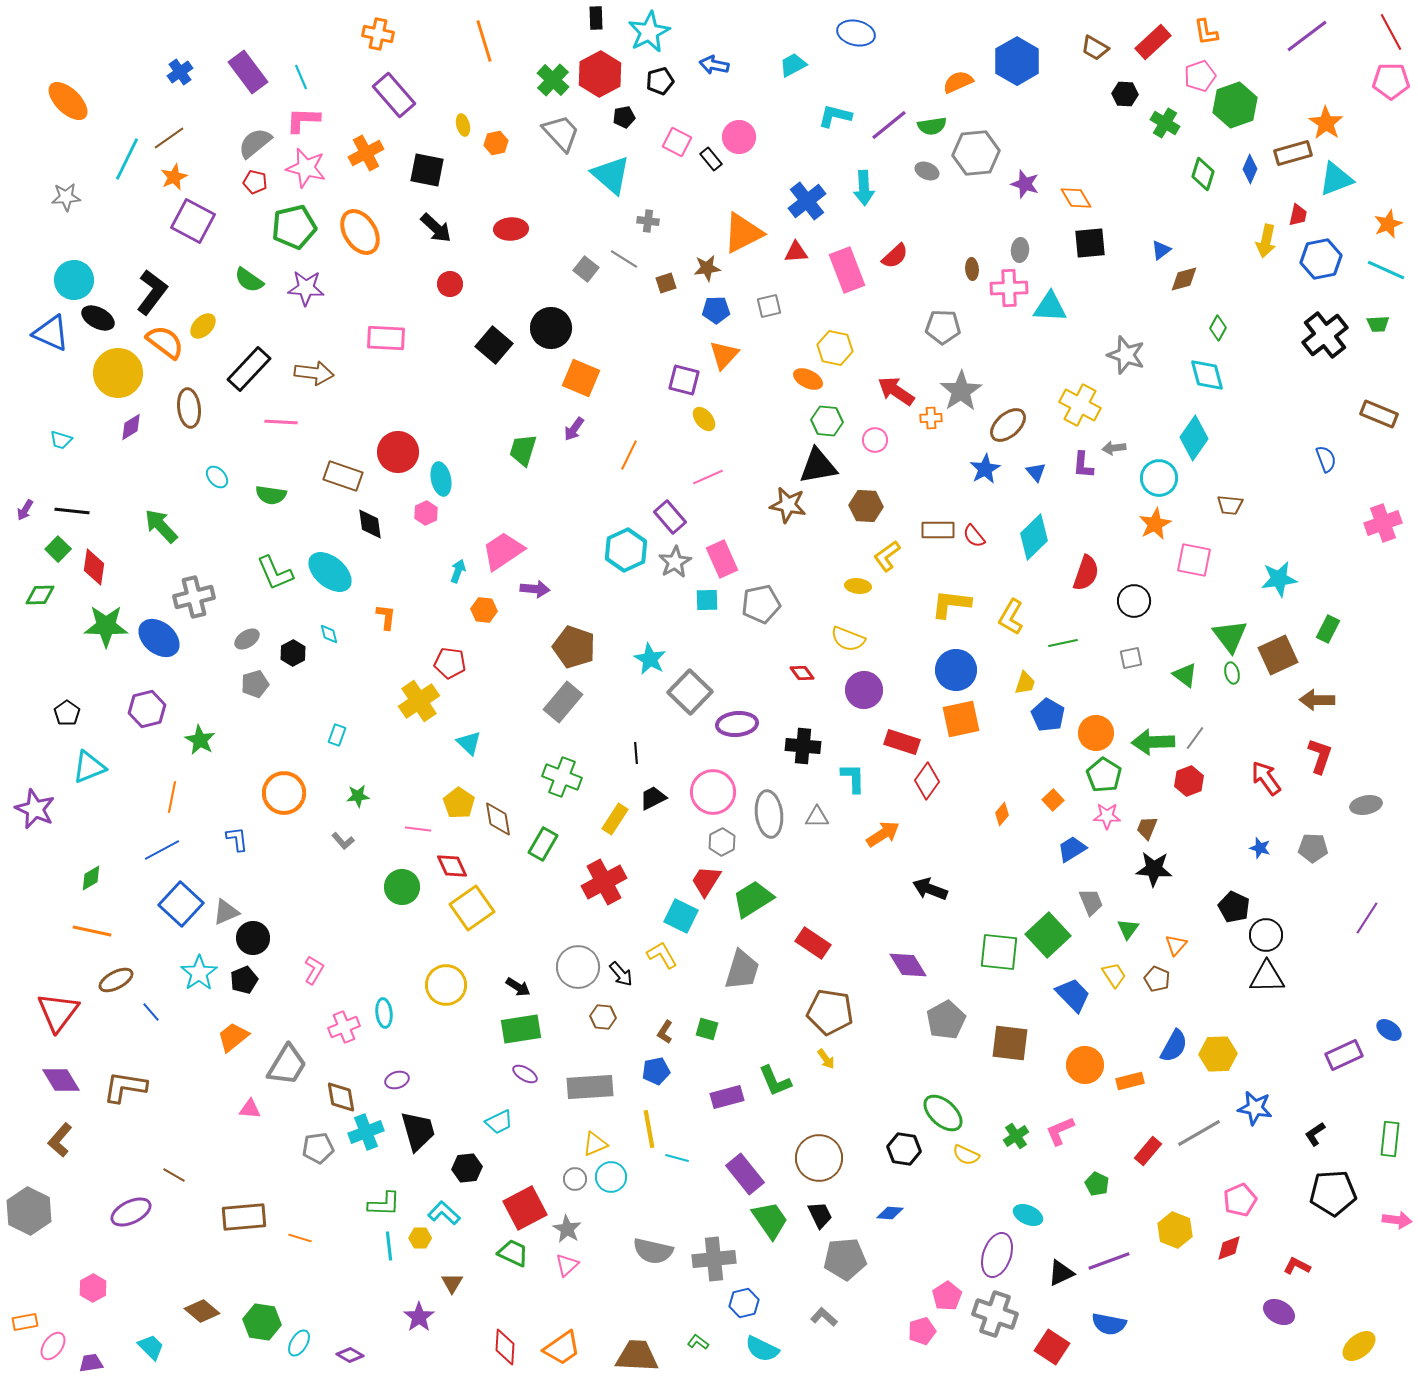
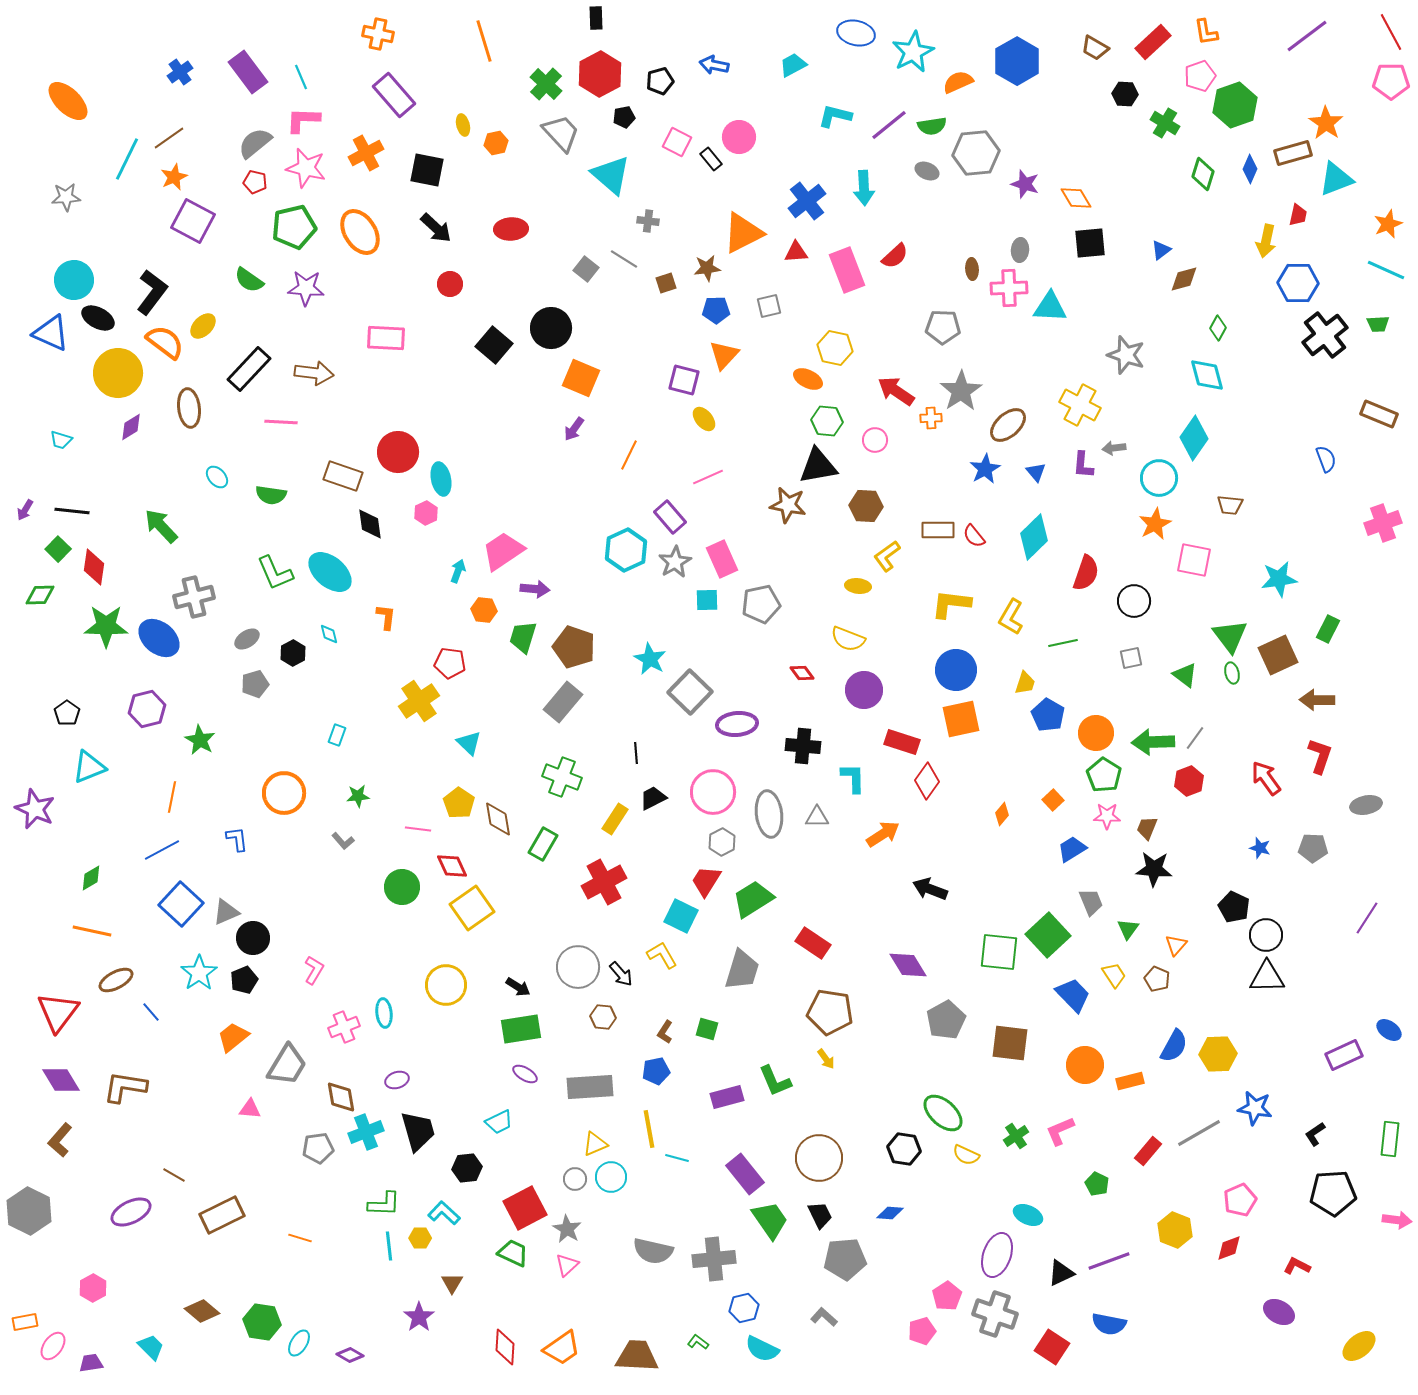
cyan star at (649, 32): moved 264 px right, 20 px down
green cross at (553, 80): moved 7 px left, 4 px down
blue hexagon at (1321, 259): moved 23 px left, 24 px down; rotated 12 degrees clockwise
green trapezoid at (523, 450): moved 187 px down
brown rectangle at (244, 1217): moved 22 px left, 2 px up; rotated 21 degrees counterclockwise
blue hexagon at (744, 1303): moved 5 px down
